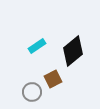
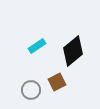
brown square: moved 4 px right, 3 px down
gray circle: moved 1 px left, 2 px up
